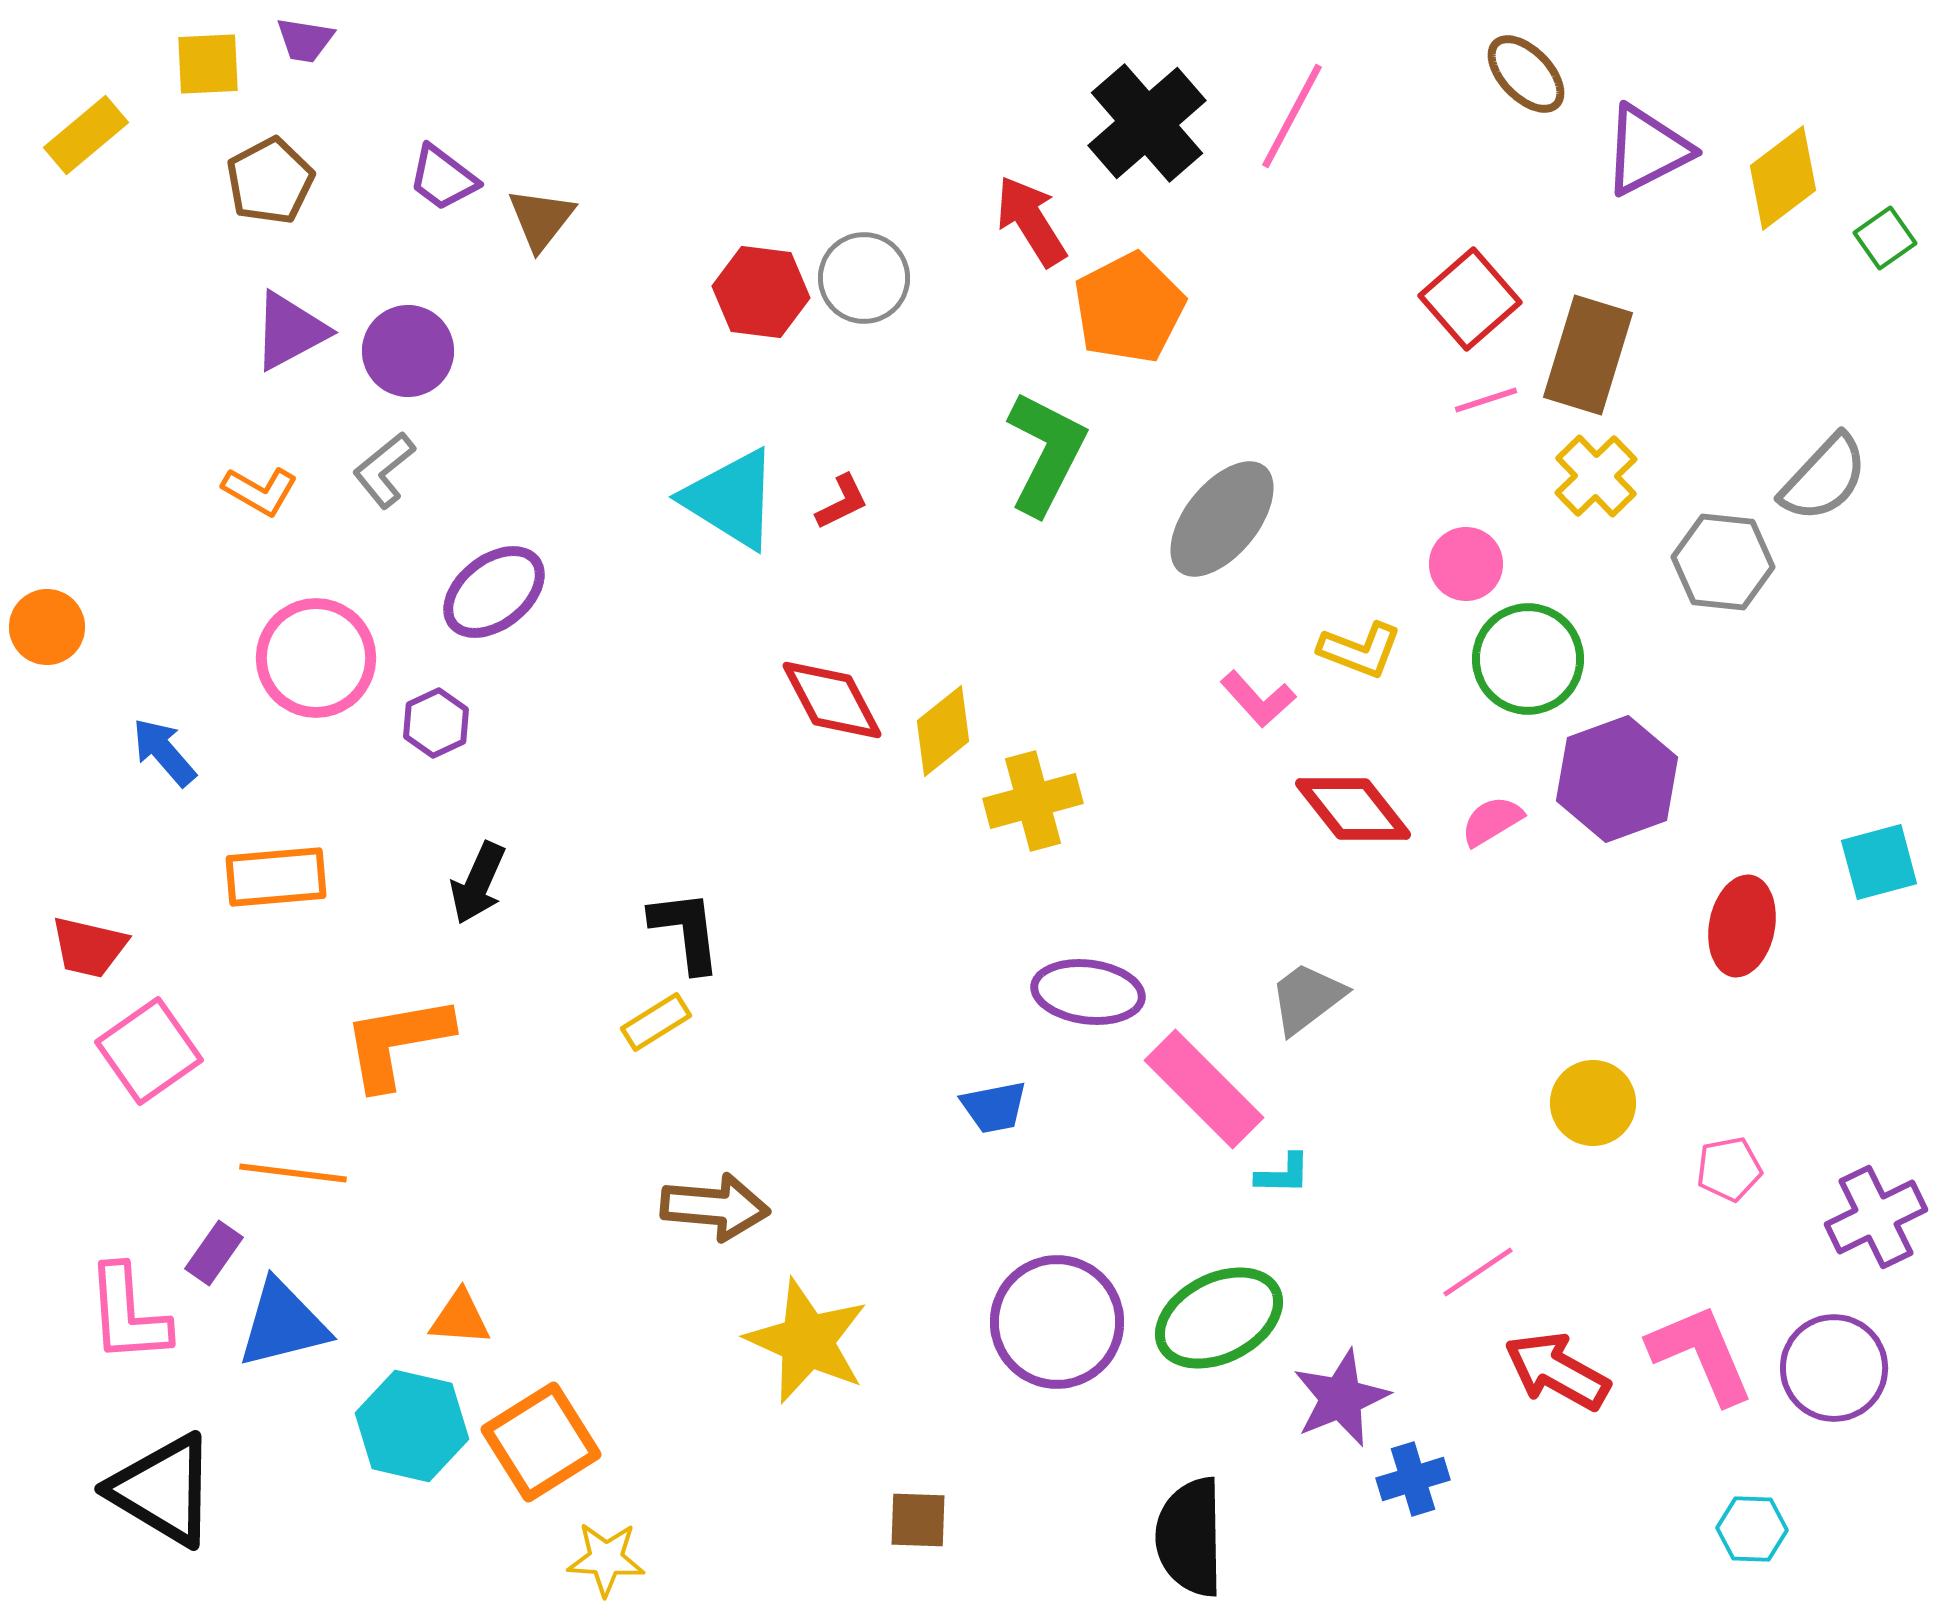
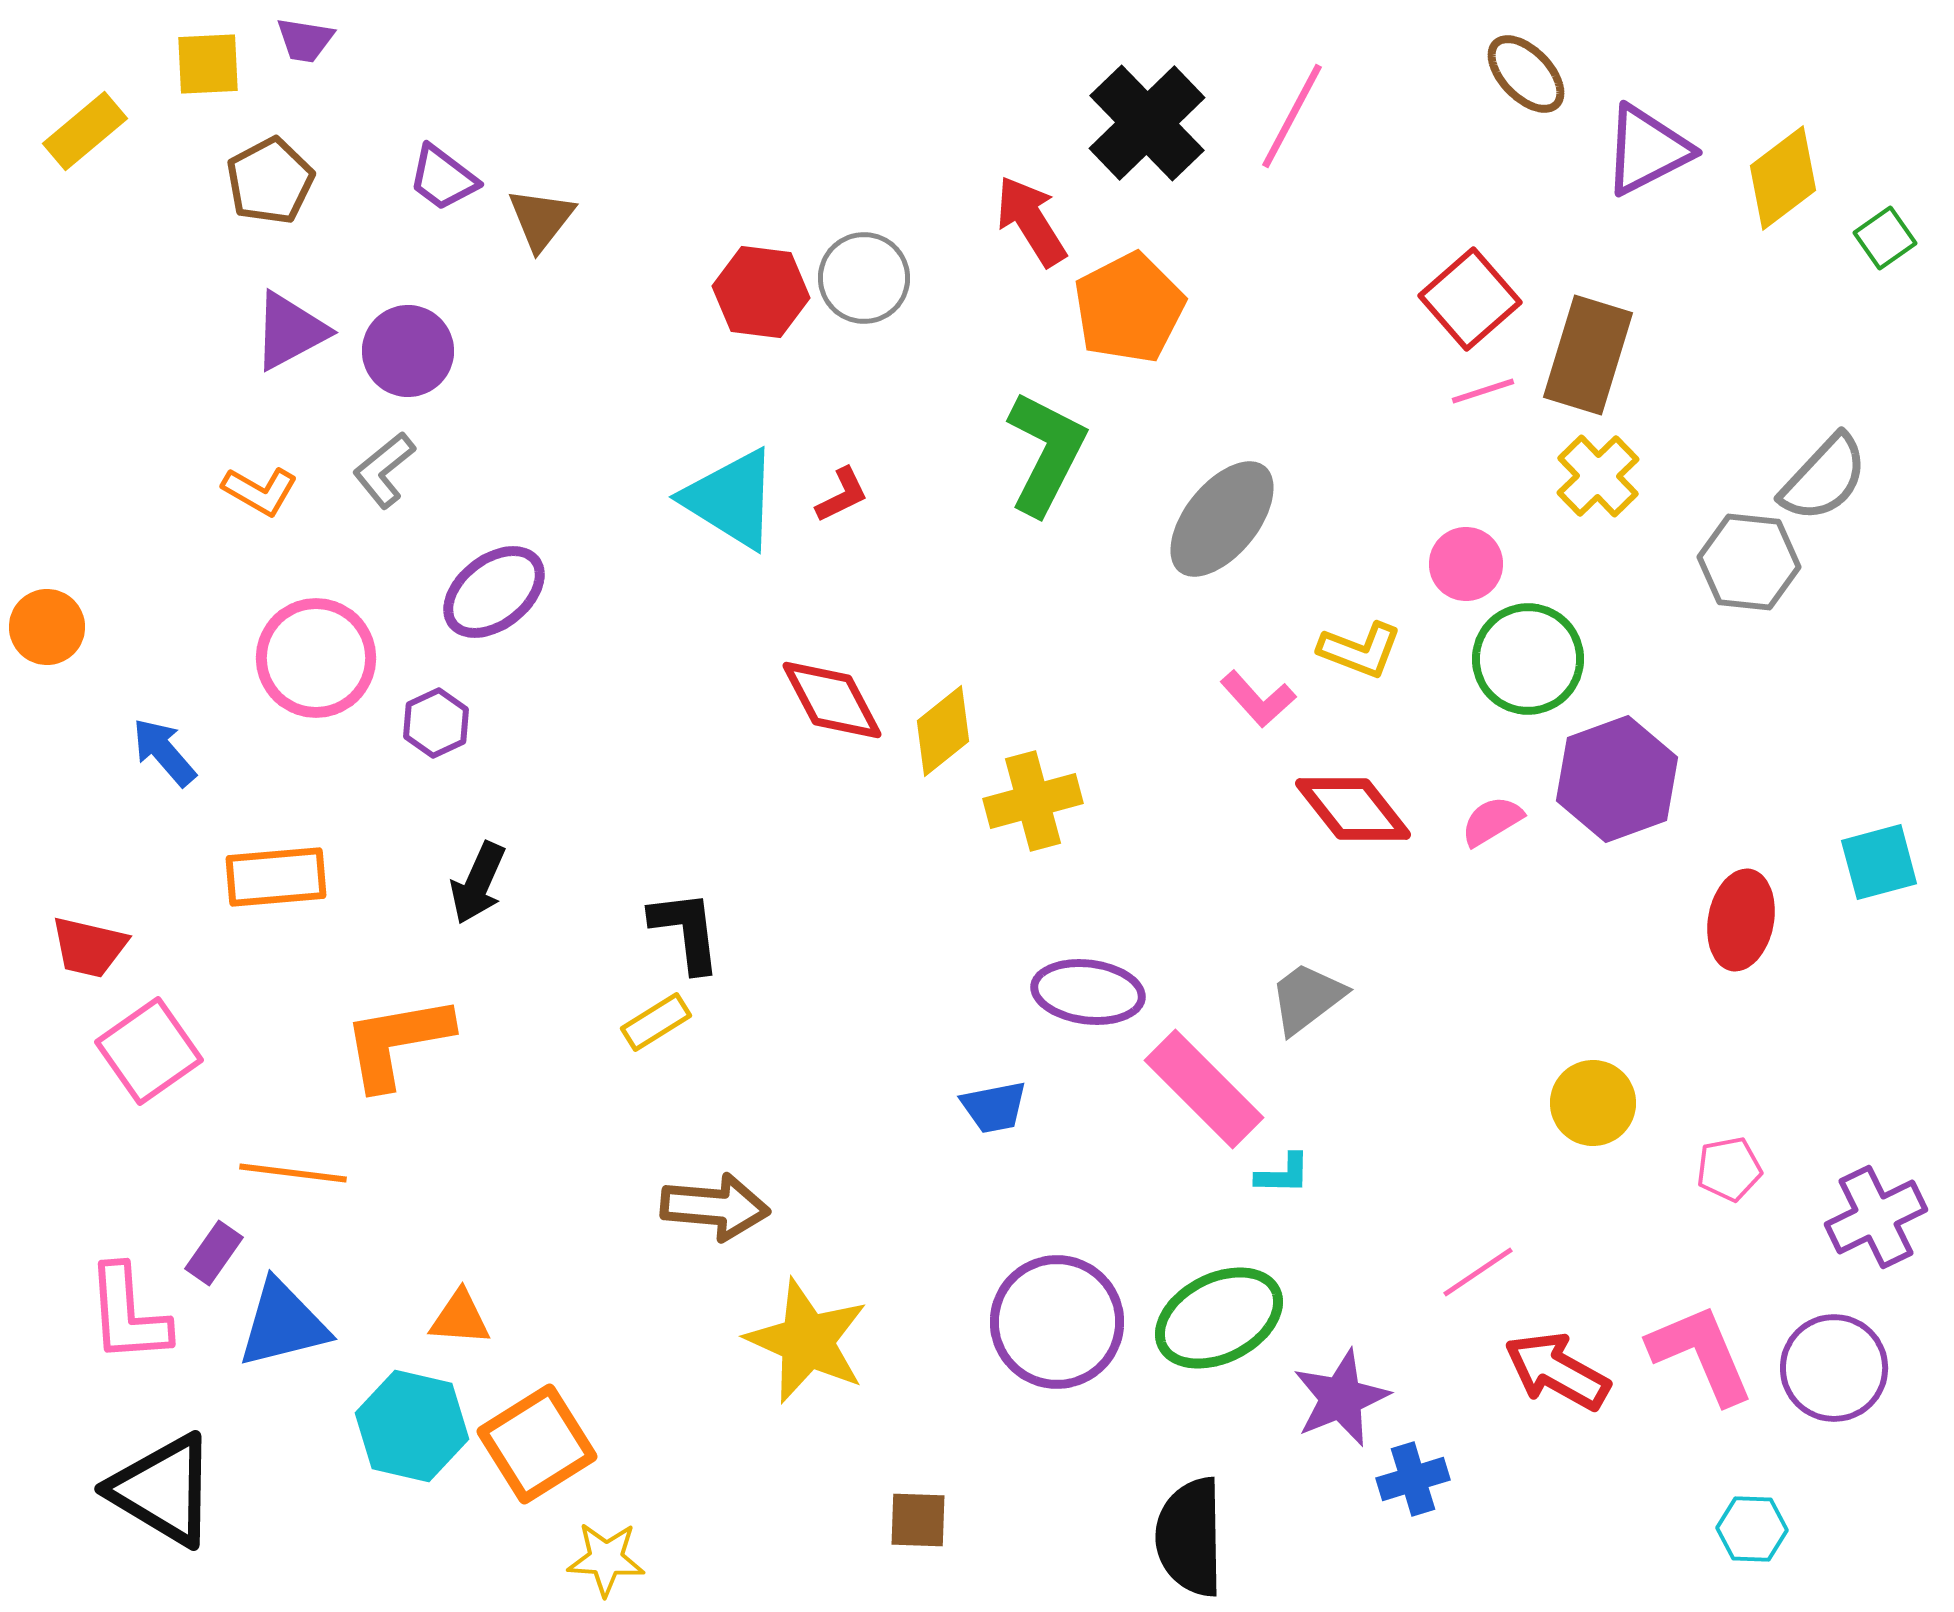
black cross at (1147, 123): rotated 3 degrees counterclockwise
yellow rectangle at (86, 135): moved 1 px left, 4 px up
pink line at (1486, 400): moved 3 px left, 9 px up
yellow cross at (1596, 476): moved 2 px right
red L-shape at (842, 502): moved 7 px up
gray hexagon at (1723, 562): moved 26 px right
red ellipse at (1742, 926): moved 1 px left, 6 px up
orange square at (541, 1442): moved 4 px left, 2 px down
